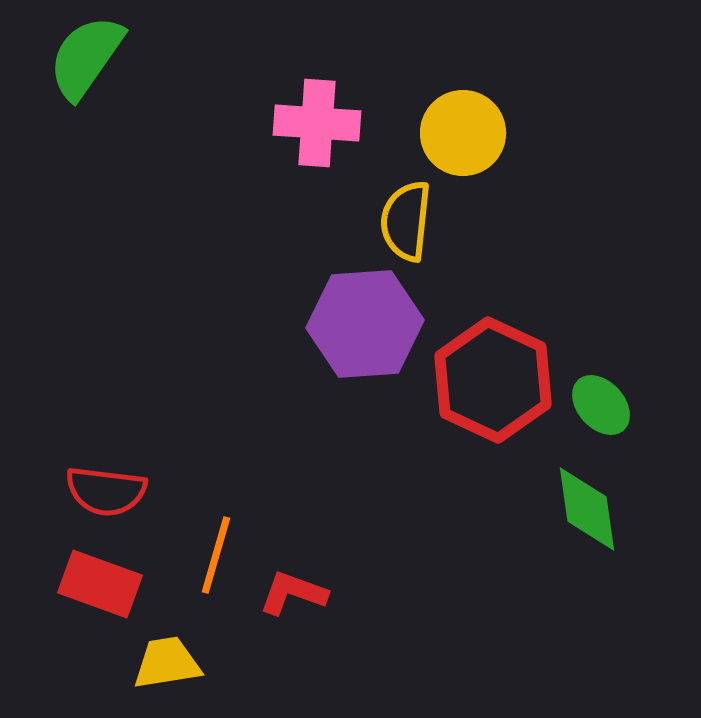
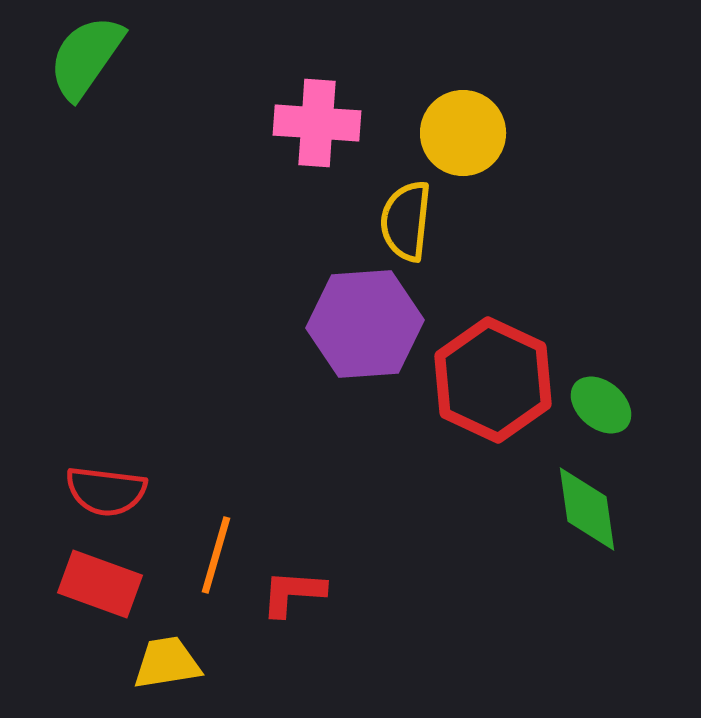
green ellipse: rotated 8 degrees counterclockwise
red L-shape: rotated 16 degrees counterclockwise
